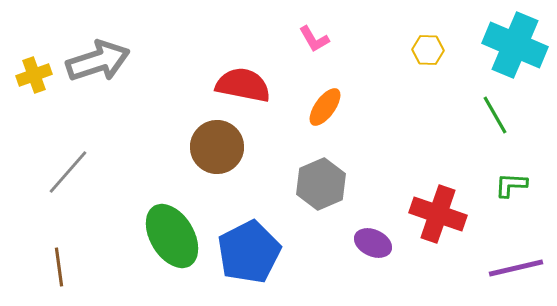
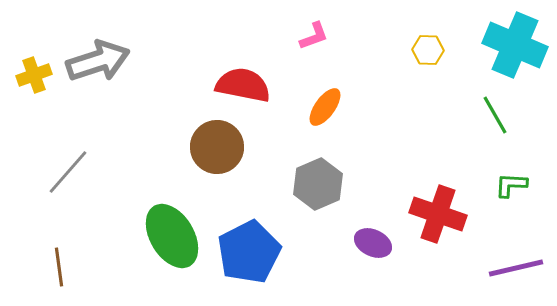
pink L-shape: moved 3 px up; rotated 80 degrees counterclockwise
gray hexagon: moved 3 px left
